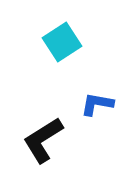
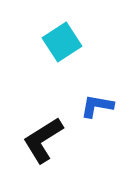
blue L-shape: moved 2 px down
